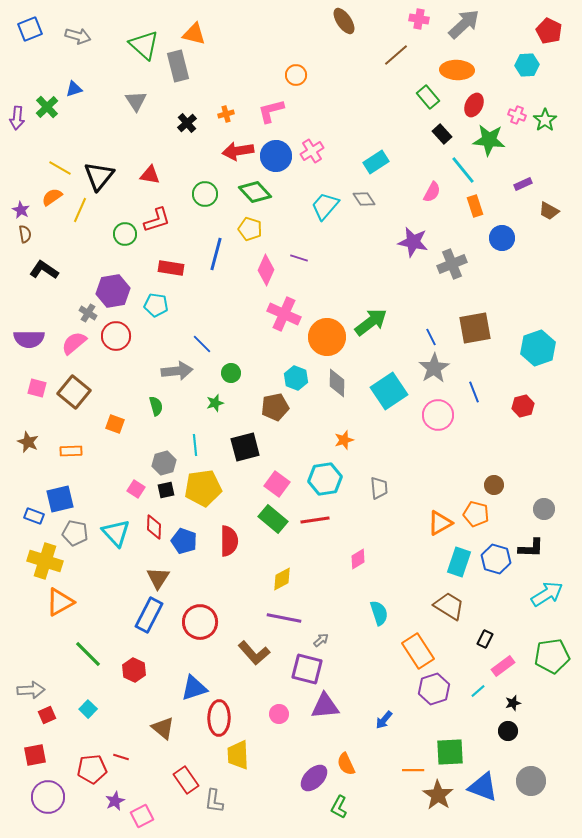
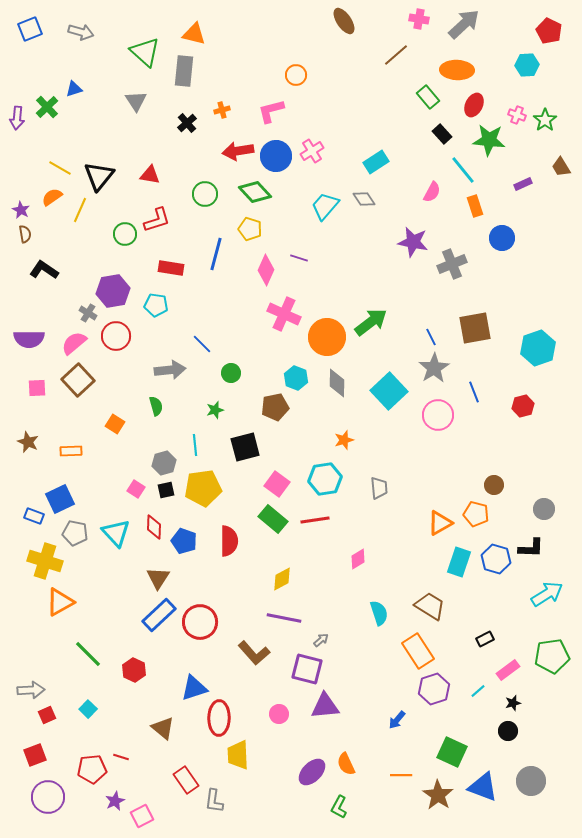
gray arrow at (78, 36): moved 3 px right, 4 px up
green triangle at (144, 45): moved 1 px right, 7 px down
gray rectangle at (178, 66): moved 6 px right, 5 px down; rotated 20 degrees clockwise
orange cross at (226, 114): moved 4 px left, 4 px up
brown trapezoid at (549, 211): moved 12 px right, 44 px up; rotated 30 degrees clockwise
gray arrow at (177, 371): moved 7 px left, 1 px up
pink square at (37, 388): rotated 18 degrees counterclockwise
cyan square at (389, 391): rotated 9 degrees counterclockwise
brown square at (74, 392): moved 4 px right, 12 px up; rotated 8 degrees clockwise
green star at (215, 403): moved 7 px down
orange square at (115, 424): rotated 12 degrees clockwise
blue square at (60, 499): rotated 12 degrees counterclockwise
brown trapezoid at (449, 606): moved 19 px left
blue rectangle at (149, 615): moved 10 px right; rotated 20 degrees clockwise
black rectangle at (485, 639): rotated 36 degrees clockwise
pink rectangle at (503, 666): moved 5 px right, 4 px down
blue arrow at (384, 720): moved 13 px right
green square at (450, 752): moved 2 px right; rotated 28 degrees clockwise
red square at (35, 755): rotated 10 degrees counterclockwise
orange line at (413, 770): moved 12 px left, 5 px down
purple ellipse at (314, 778): moved 2 px left, 6 px up
